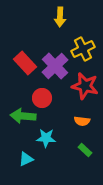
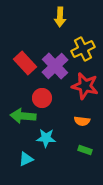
green rectangle: rotated 24 degrees counterclockwise
